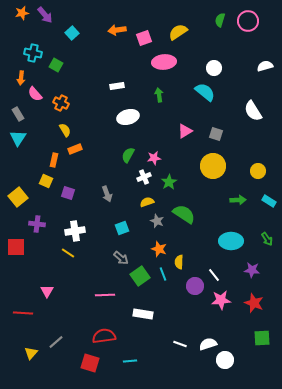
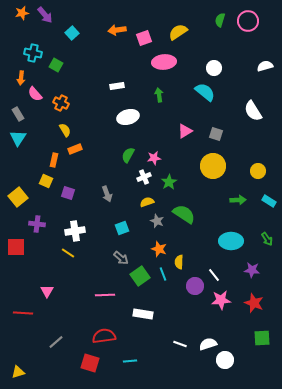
yellow triangle at (31, 353): moved 13 px left, 19 px down; rotated 32 degrees clockwise
